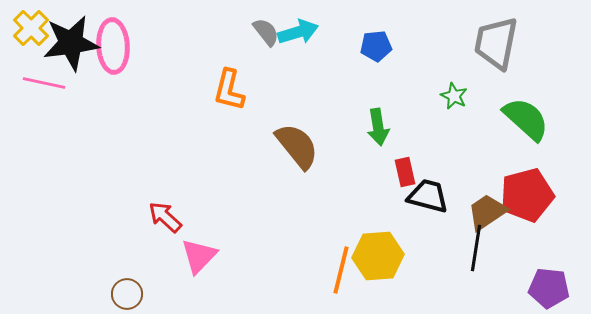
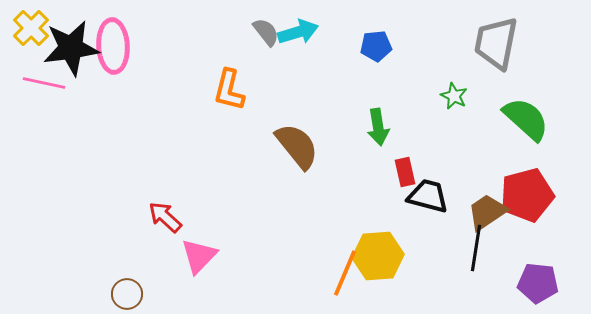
black star: moved 5 px down
orange line: moved 4 px right, 3 px down; rotated 9 degrees clockwise
purple pentagon: moved 11 px left, 5 px up
